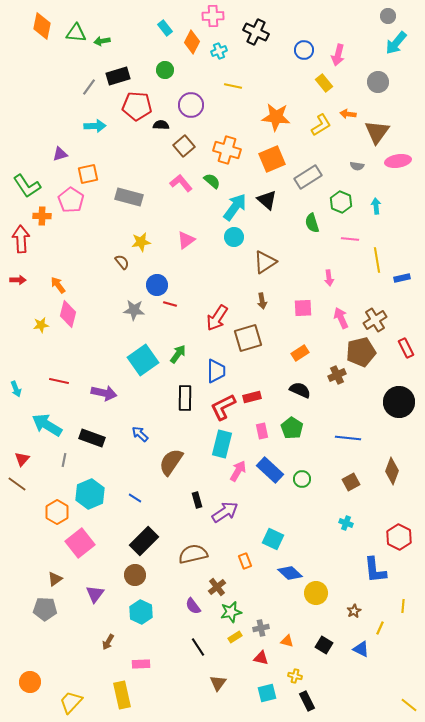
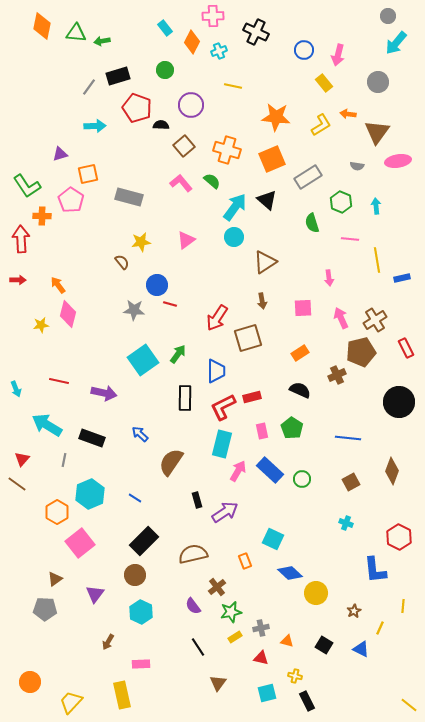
red pentagon at (137, 106): moved 2 px down; rotated 16 degrees clockwise
